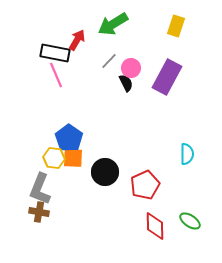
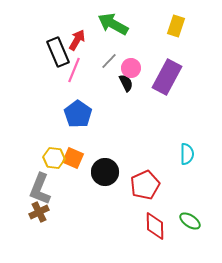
green arrow: rotated 60 degrees clockwise
black rectangle: moved 3 px right, 1 px up; rotated 56 degrees clockwise
pink line: moved 18 px right, 5 px up; rotated 45 degrees clockwise
blue pentagon: moved 9 px right, 24 px up
orange square: rotated 20 degrees clockwise
brown cross: rotated 36 degrees counterclockwise
